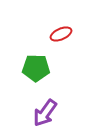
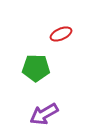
purple arrow: moved 1 px left, 1 px down; rotated 24 degrees clockwise
